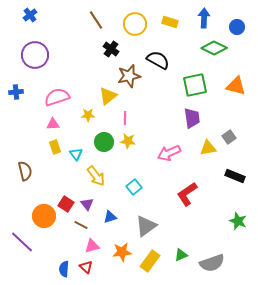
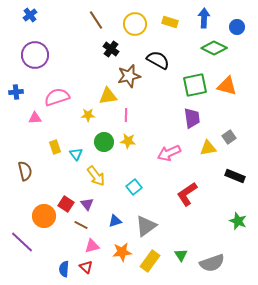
orange triangle at (236, 86): moved 9 px left
yellow triangle at (108, 96): rotated 30 degrees clockwise
pink line at (125, 118): moved 1 px right, 3 px up
pink triangle at (53, 124): moved 18 px left, 6 px up
blue triangle at (110, 217): moved 5 px right, 4 px down
green triangle at (181, 255): rotated 40 degrees counterclockwise
